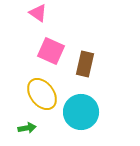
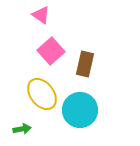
pink triangle: moved 3 px right, 2 px down
pink square: rotated 24 degrees clockwise
cyan circle: moved 1 px left, 2 px up
green arrow: moved 5 px left, 1 px down
